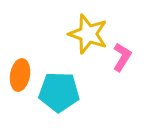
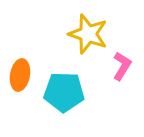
pink L-shape: moved 9 px down
cyan pentagon: moved 5 px right
